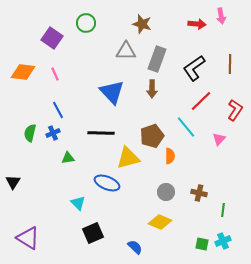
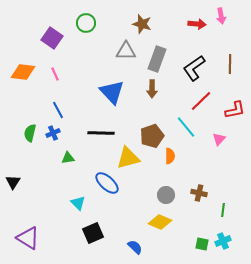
red L-shape: rotated 45 degrees clockwise
blue ellipse: rotated 20 degrees clockwise
gray circle: moved 3 px down
